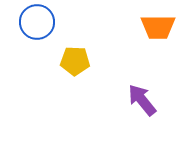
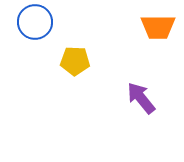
blue circle: moved 2 px left
purple arrow: moved 1 px left, 2 px up
